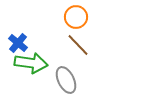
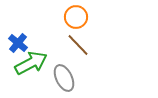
green arrow: rotated 36 degrees counterclockwise
gray ellipse: moved 2 px left, 2 px up
